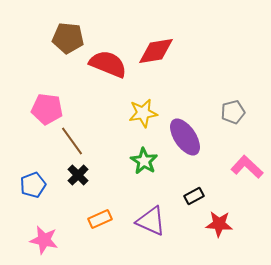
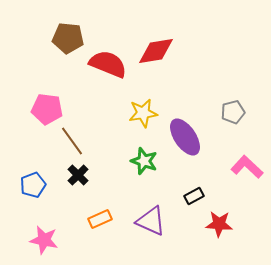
green star: rotated 12 degrees counterclockwise
